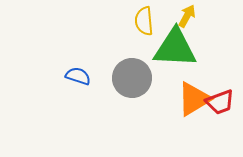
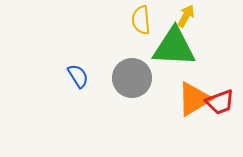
yellow arrow: moved 1 px left
yellow semicircle: moved 3 px left, 1 px up
green triangle: moved 1 px left, 1 px up
blue semicircle: rotated 40 degrees clockwise
